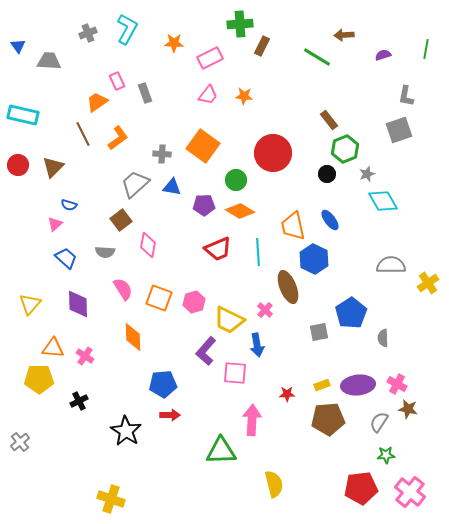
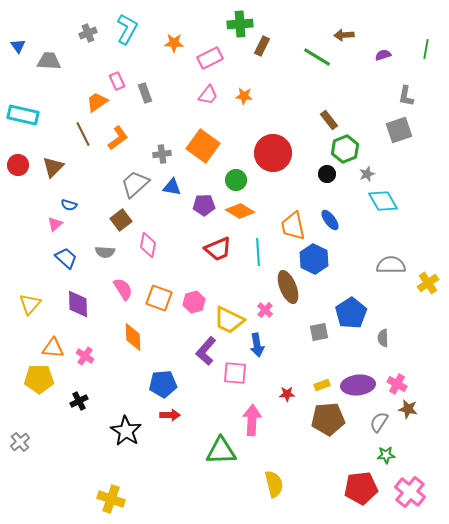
gray cross at (162, 154): rotated 12 degrees counterclockwise
